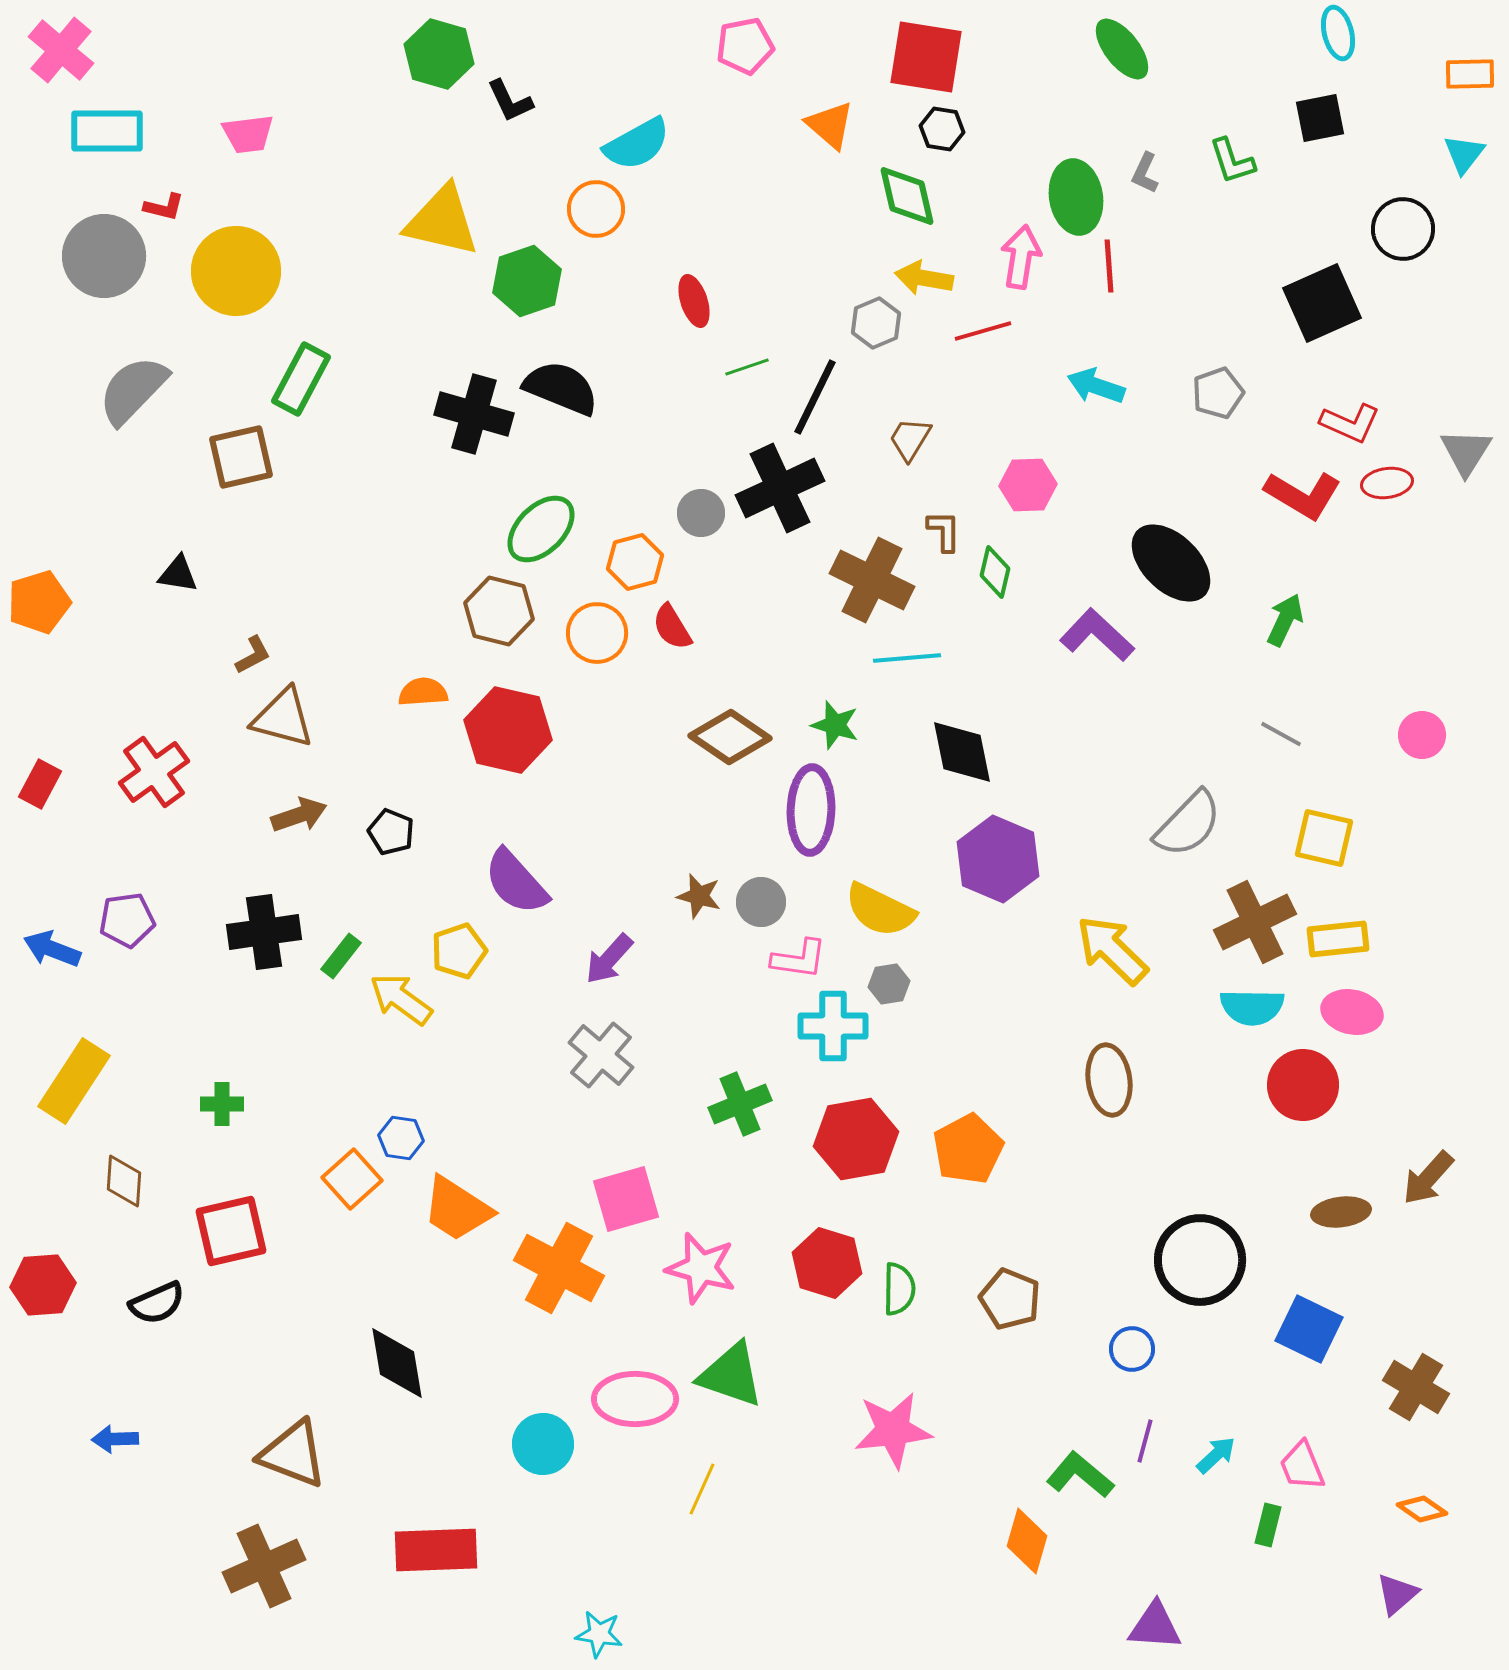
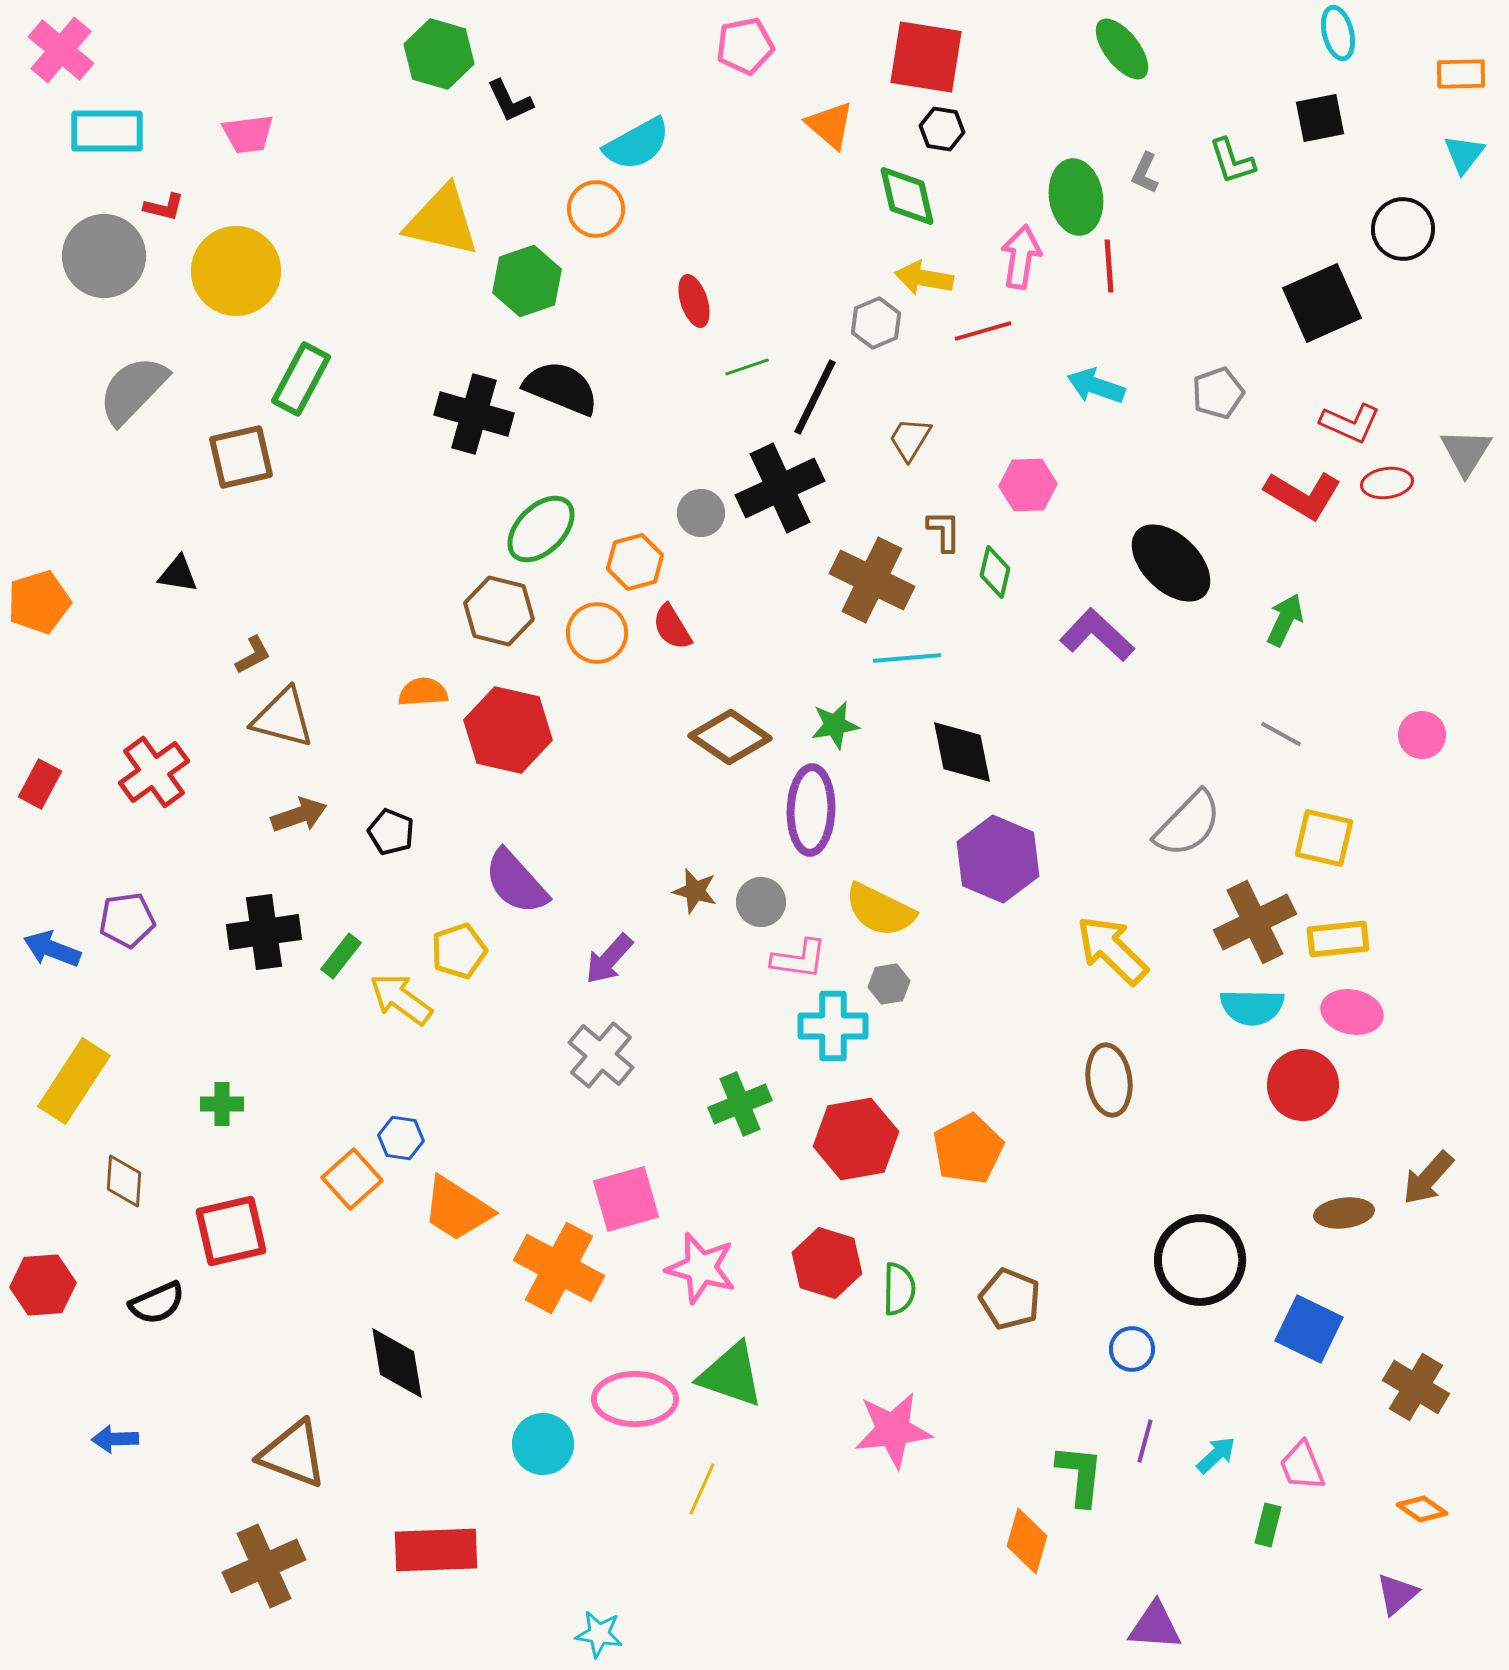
orange rectangle at (1470, 74): moved 9 px left
green star at (835, 725): rotated 27 degrees counterclockwise
brown star at (699, 896): moved 4 px left, 5 px up
brown ellipse at (1341, 1212): moved 3 px right, 1 px down
green L-shape at (1080, 1475): rotated 56 degrees clockwise
